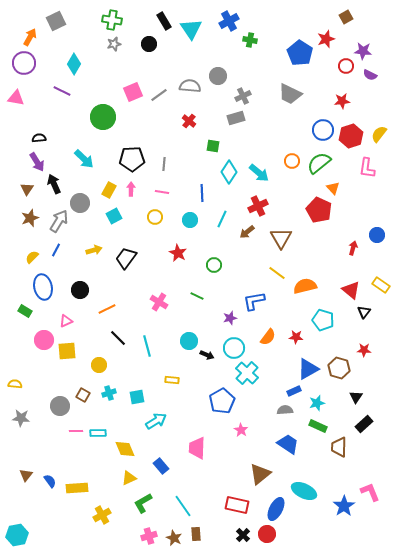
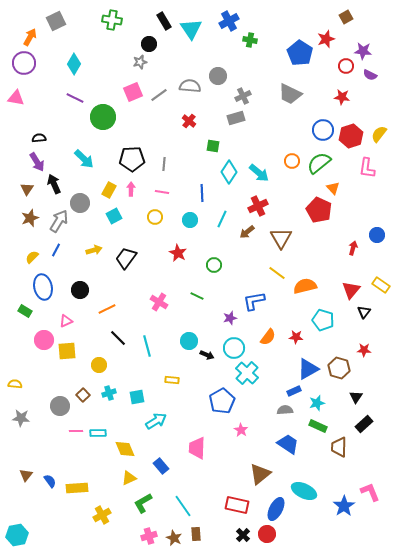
gray star at (114, 44): moved 26 px right, 18 px down
purple line at (62, 91): moved 13 px right, 7 px down
red star at (342, 101): moved 4 px up; rotated 14 degrees clockwise
red triangle at (351, 290): rotated 30 degrees clockwise
brown square at (83, 395): rotated 16 degrees clockwise
